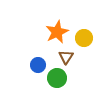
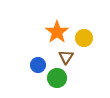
orange star: rotated 10 degrees counterclockwise
